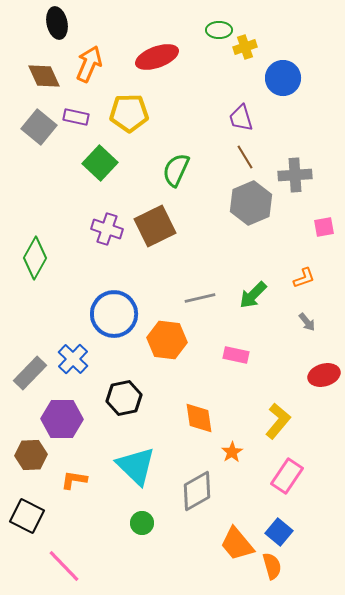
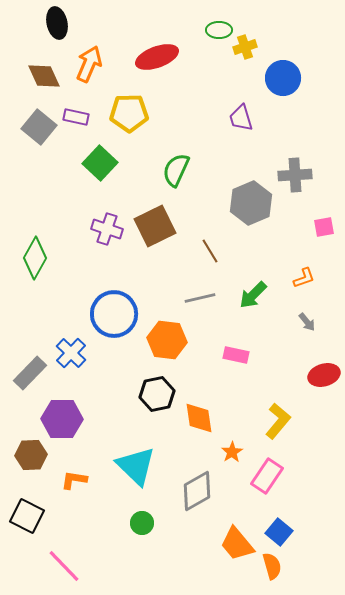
brown line at (245, 157): moved 35 px left, 94 px down
blue cross at (73, 359): moved 2 px left, 6 px up
black hexagon at (124, 398): moved 33 px right, 4 px up
pink rectangle at (287, 476): moved 20 px left
